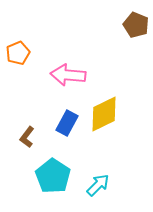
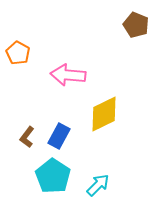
orange pentagon: rotated 20 degrees counterclockwise
blue rectangle: moved 8 px left, 13 px down
